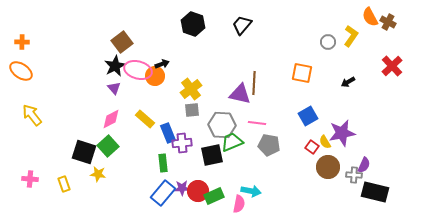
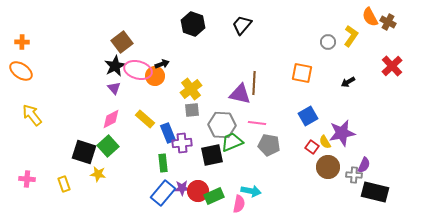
pink cross at (30, 179): moved 3 px left
